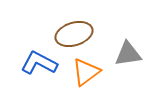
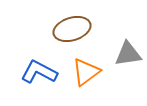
brown ellipse: moved 2 px left, 5 px up
blue L-shape: moved 9 px down
